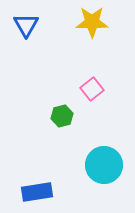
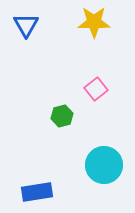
yellow star: moved 2 px right
pink square: moved 4 px right
